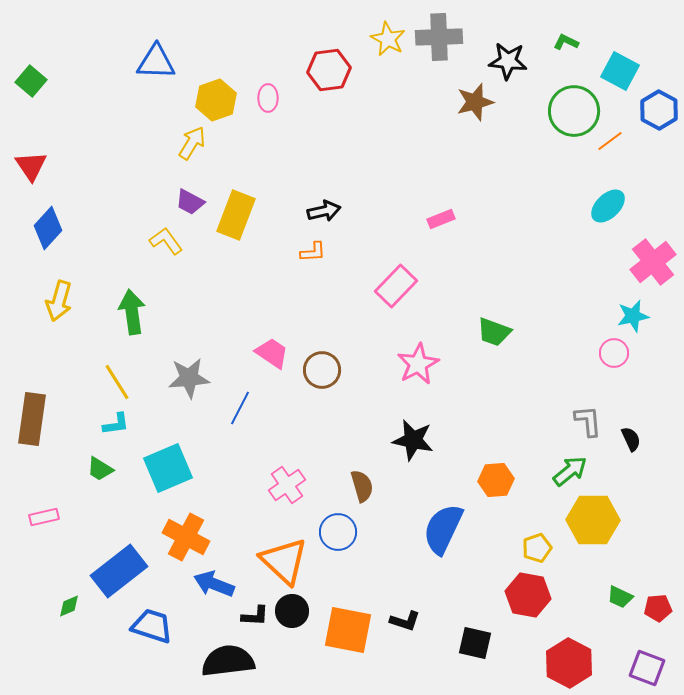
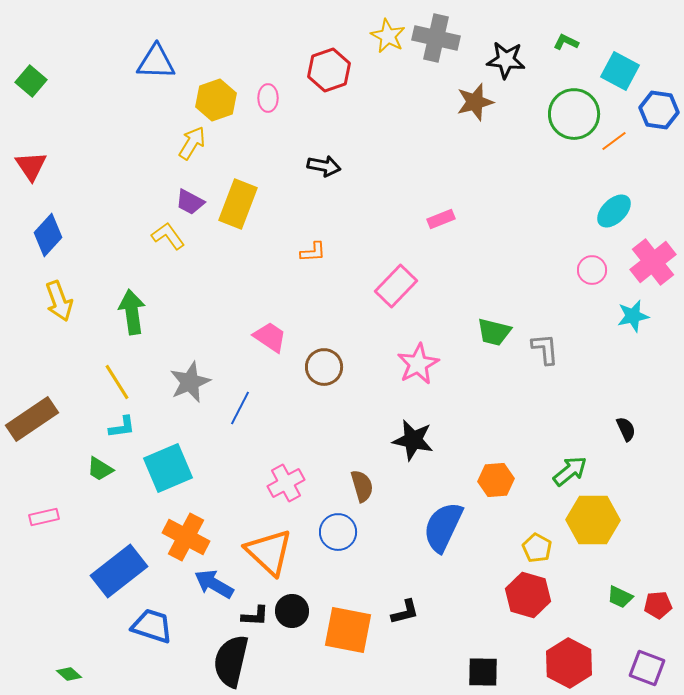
gray cross at (439, 37): moved 3 px left, 1 px down; rotated 15 degrees clockwise
yellow star at (388, 39): moved 3 px up
black star at (508, 61): moved 2 px left, 1 px up
red hexagon at (329, 70): rotated 12 degrees counterclockwise
blue hexagon at (659, 110): rotated 21 degrees counterclockwise
green circle at (574, 111): moved 3 px down
orange line at (610, 141): moved 4 px right
cyan ellipse at (608, 206): moved 6 px right, 5 px down
black arrow at (324, 211): moved 45 px up; rotated 24 degrees clockwise
yellow rectangle at (236, 215): moved 2 px right, 11 px up
blue diamond at (48, 228): moved 7 px down
yellow L-shape at (166, 241): moved 2 px right, 5 px up
yellow arrow at (59, 301): rotated 36 degrees counterclockwise
green trapezoid at (494, 332): rotated 6 degrees counterclockwise
pink trapezoid at (272, 353): moved 2 px left, 16 px up
pink circle at (614, 353): moved 22 px left, 83 px up
brown circle at (322, 370): moved 2 px right, 3 px up
gray star at (189, 378): moved 1 px right, 4 px down; rotated 18 degrees counterclockwise
brown rectangle at (32, 419): rotated 48 degrees clockwise
gray L-shape at (588, 421): moved 43 px left, 72 px up
cyan L-shape at (116, 424): moved 6 px right, 3 px down
black semicircle at (631, 439): moved 5 px left, 10 px up
pink cross at (287, 485): moved 1 px left, 2 px up; rotated 6 degrees clockwise
blue semicircle at (443, 529): moved 2 px up
yellow pentagon at (537, 548): rotated 24 degrees counterclockwise
orange triangle at (284, 561): moved 15 px left, 9 px up
blue arrow at (214, 584): rotated 9 degrees clockwise
red hexagon at (528, 595): rotated 6 degrees clockwise
green diamond at (69, 606): moved 68 px down; rotated 65 degrees clockwise
red pentagon at (658, 608): moved 3 px up
black L-shape at (405, 621): moved 9 px up; rotated 32 degrees counterclockwise
black square at (475, 643): moved 8 px right, 29 px down; rotated 12 degrees counterclockwise
black semicircle at (228, 661): moved 3 px right; rotated 70 degrees counterclockwise
